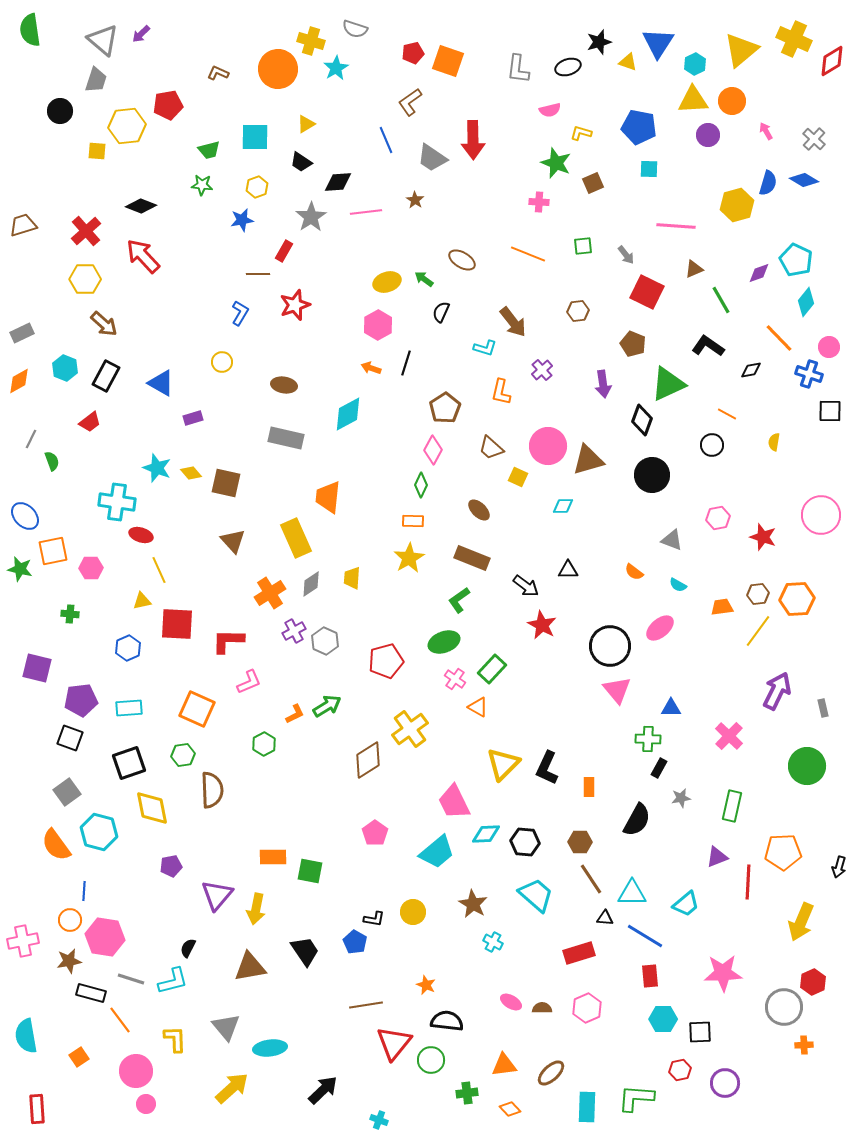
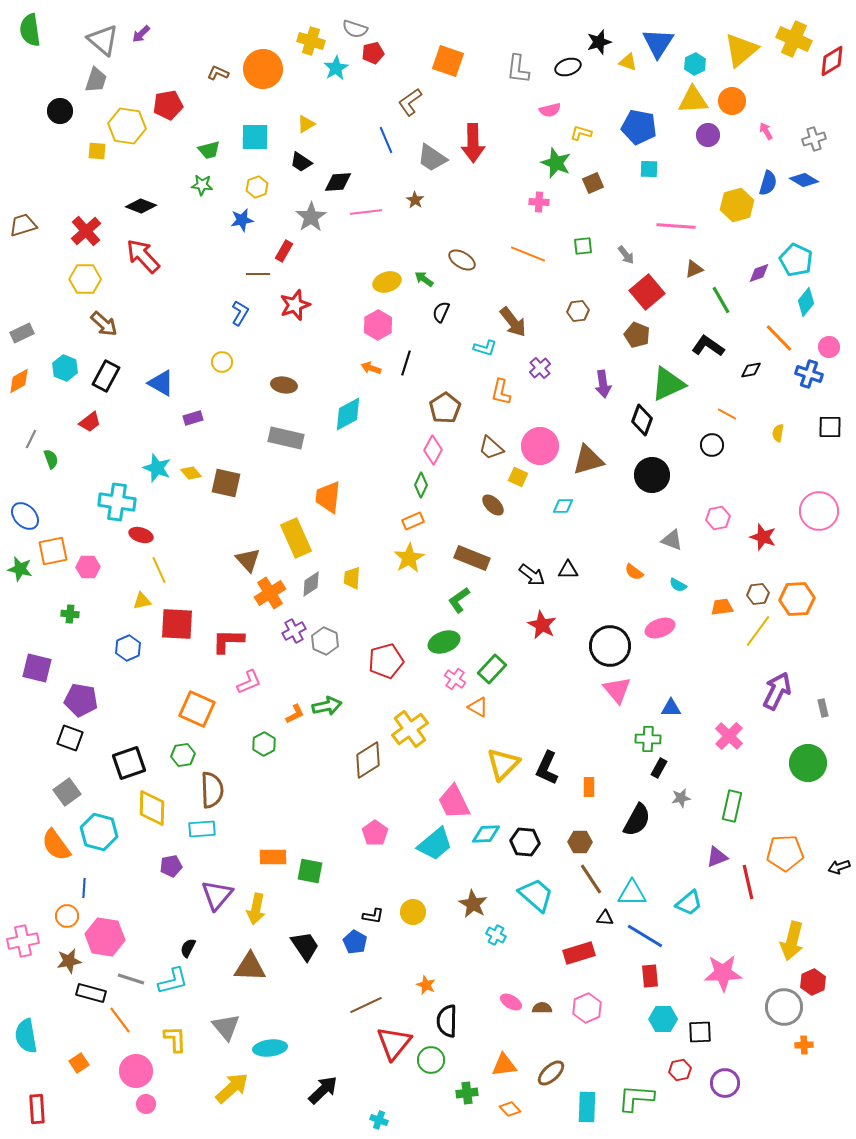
red pentagon at (413, 53): moved 40 px left
orange circle at (278, 69): moved 15 px left
yellow hexagon at (127, 126): rotated 15 degrees clockwise
gray cross at (814, 139): rotated 30 degrees clockwise
red arrow at (473, 140): moved 3 px down
red square at (647, 292): rotated 24 degrees clockwise
brown pentagon at (633, 344): moved 4 px right, 9 px up
purple cross at (542, 370): moved 2 px left, 2 px up
black square at (830, 411): moved 16 px down
yellow semicircle at (774, 442): moved 4 px right, 9 px up
pink circle at (548, 446): moved 8 px left
green semicircle at (52, 461): moved 1 px left, 2 px up
brown ellipse at (479, 510): moved 14 px right, 5 px up
pink circle at (821, 515): moved 2 px left, 4 px up
orange rectangle at (413, 521): rotated 25 degrees counterclockwise
brown triangle at (233, 541): moved 15 px right, 19 px down
pink hexagon at (91, 568): moved 3 px left, 1 px up
black arrow at (526, 586): moved 6 px right, 11 px up
pink ellipse at (660, 628): rotated 20 degrees clockwise
purple pentagon at (81, 700): rotated 16 degrees clockwise
green arrow at (327, 706): rotated 20 degrees clockwise
cyan rectangle at (129, 708): moved 73 px right, 121 px down
green circle at (807, 766): moved 1 px right, 3 px up
yellow diamond at (152, 808): rotated 12 degrees clockwise
cyan trapezoid at (437, 852): moved 2 px left, 8 px up
orange pentagon at (783, 852): moved 2 px right, 1 px down
black arrow at (839, 867): rotated 55 degrees clockwise
red line at (748, 882): rotated 16 degrees counterclockwise
blue line at (84, 891): moved 3 px up
cyan trapezoid at (686, 904): moved 3 px right, 1 px up
black L-shape at (374, 919): moved 1 px left, 3 px up
orange circle at (70, 920): moved 3 px left, 4 px up
yellow arrow at (801, 922): moved 9 px left, 19 px down; rotated 9 degrees counterclockwise
cyan cross at (493, 942): moved 3 px right, 7 px up
black trapezoid at (305, 951): moved 5 px up
brown triangle at (250, 967): rotated 12 degrees clockwise
brown line at (366, 1005): rotated 16 degrees counterclockwise
black semicircle at (447, 1021): rotated 96 degrees counterclockwise
orange square at (79, 1057): moved 6 px down
